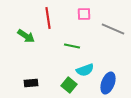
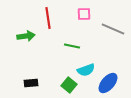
green arrow: rotated 42 degrees counterclockwise
cyan semicircle: moved 1 px right
blue ellipse: rotated 20 degrees clockwise
